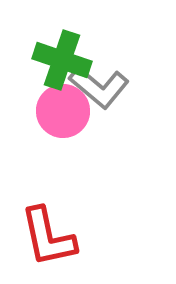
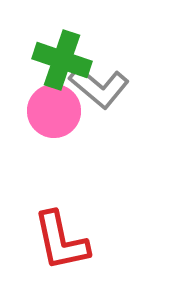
pink circle: moved 9 px left
red L-shape: moved 13 px right, 4 px down
